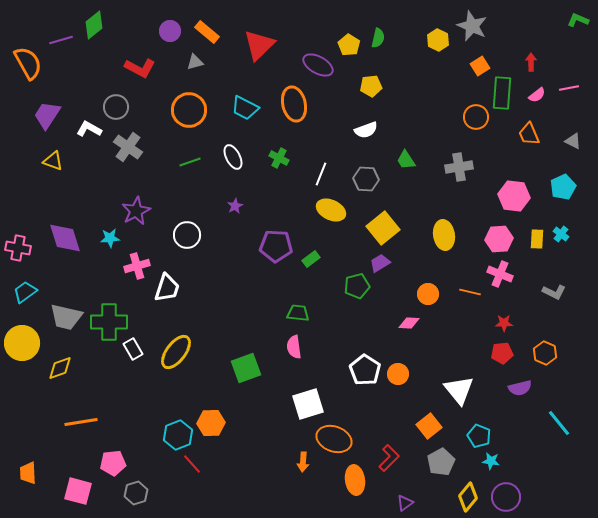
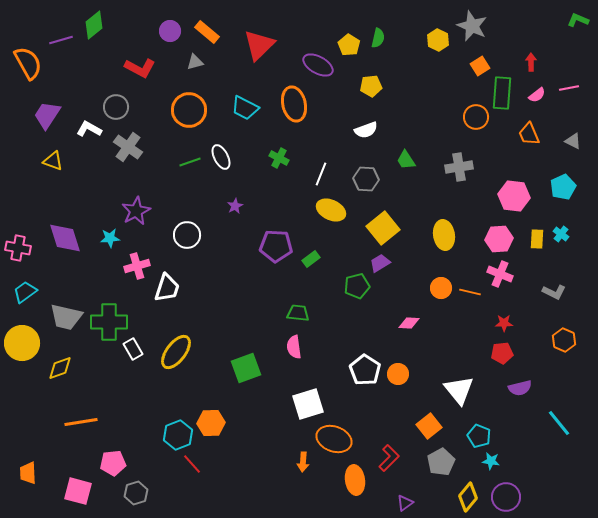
white ellipse at (233, 157): moved 12 px left
orange circle at (428, 294): moved 13 px right, 6 px up
orange hexagon at (545, 353): moved 19 px right, 13 px up
